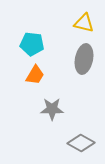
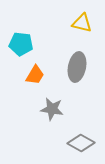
yellow triangle: moved 2 px left
cyan pentagon: moved 11 px left
gray ellipse: moved 7 px left, 8 px down
gray star: rotated 10 degrees clockwise
